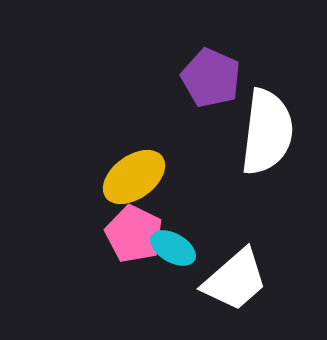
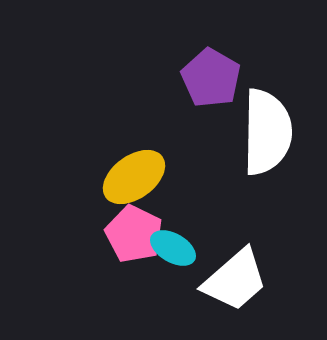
purple pentagon: rotated 6 degrees clockwise
white semicircle: rotated 6 degrees counterclockwise
